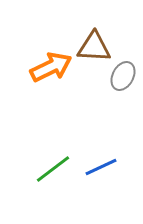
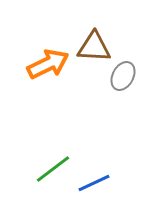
orange arrow: moved 3 px left, 3 px up
blue line: moved 7 px left, 16 px down
